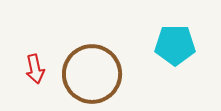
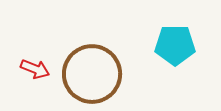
red arrow: rotated 56 degrees counterclockwise
